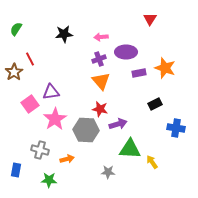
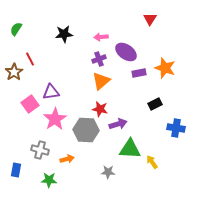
purple ellipse: rotated 35 degrees clockwise
orange triangle: rotated 30 degrees clockwise
